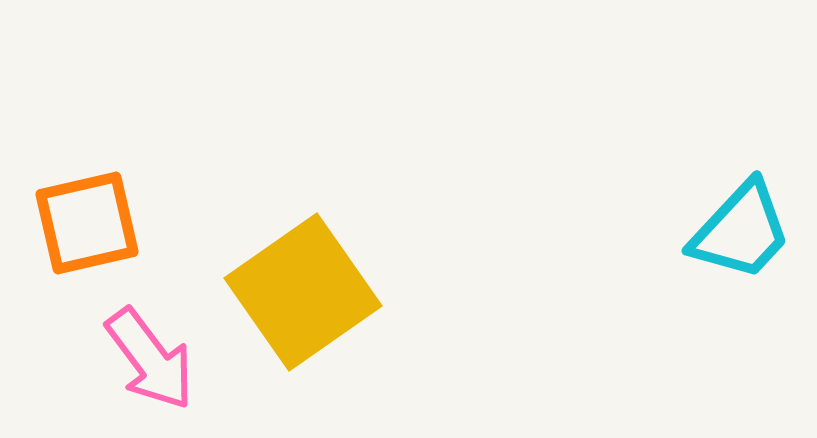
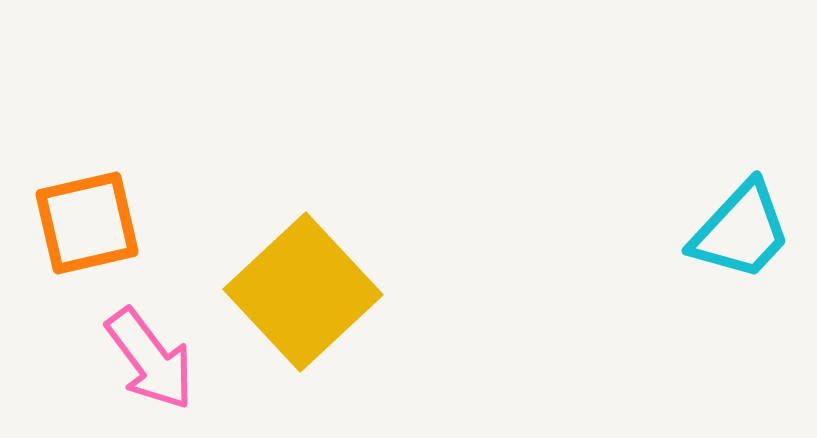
yellow square: rotated 8 degrees counterclockwise
